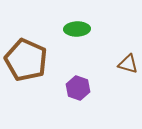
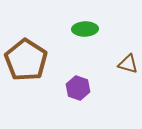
green ellipse: moved 8 px right
brown pentagon: rotated 9 degrees clockwise
